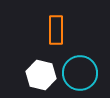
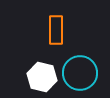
white hexagon: moved 1 px right, 2 px down
